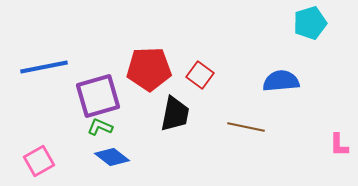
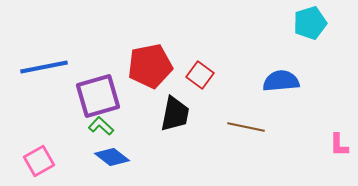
red pentagon: moved 1 px right, 3 px up; rotated 9 degrees counterclockwise
green L-shape: moved 1 px right, 1 px up; rotated 20 degrees clockwise
